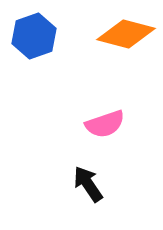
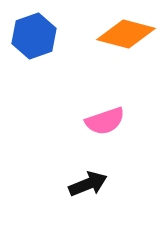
pink semicircle: moved 3 px up
black arrow: rotated 102 degrees clockwise
